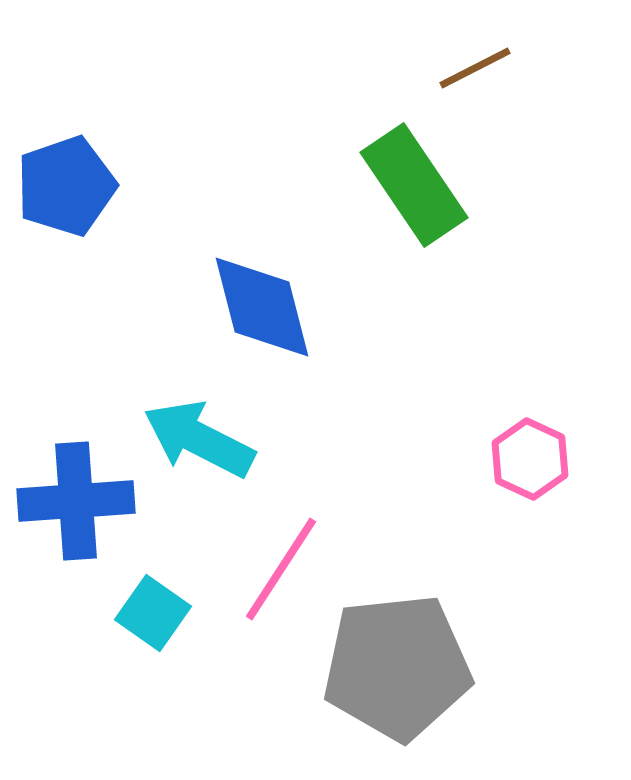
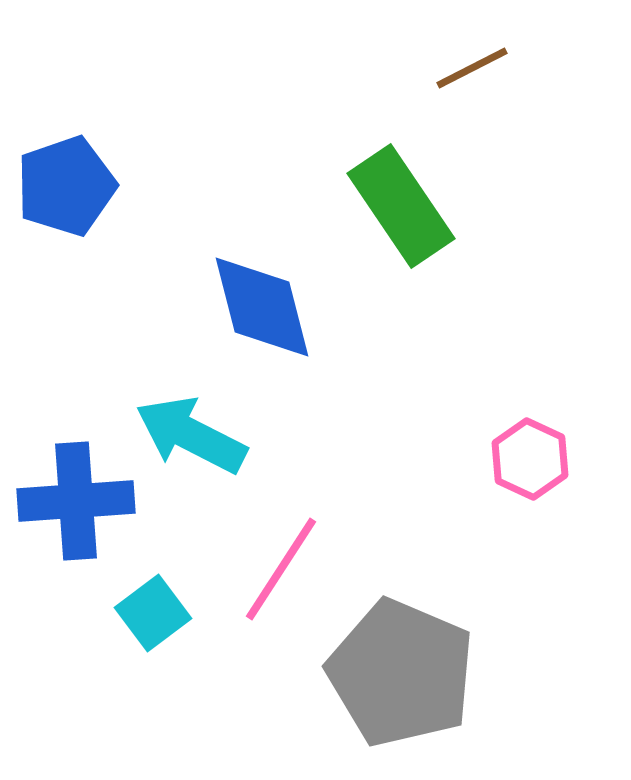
brown line: moved 3 px left
green rectangle: moved 13 px left, 21 px down
cyan arrow: moved 8 px left, 4 px up
cyan square: rotated 18 degrees clockwise
gray pentagon: moved 4 px right, 6 px down; rotated 29 degrees clockwise
